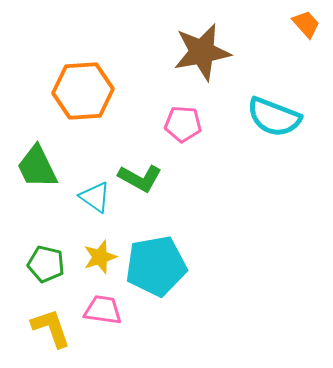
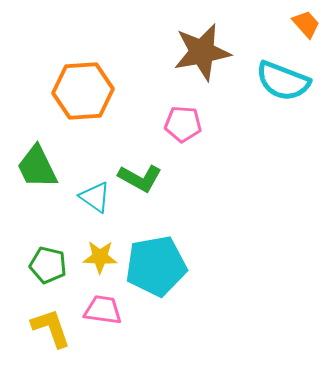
cyan semicircle: moved 9 px right, 36 px up
yellow star: rotated 20 degrees clockwise
green pentagon: moved 2 px right, 1 px down
